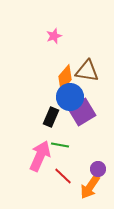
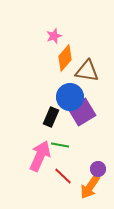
orange diamond: moved 20 px up
